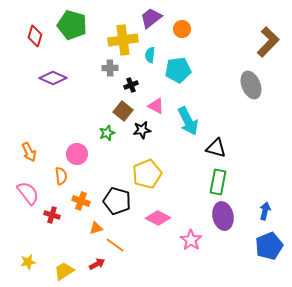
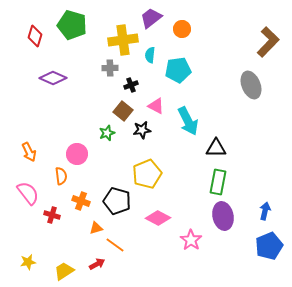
black triangle: rotated 15 degrees counterclockwise
